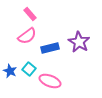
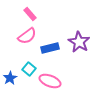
blue star: moved 7 px down; rotated 16 degrees clockwise
